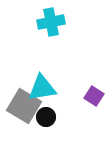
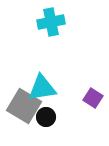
purple square: moved 1 px left, 2 px down
